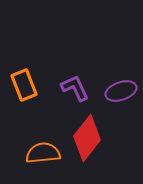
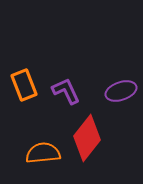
purple L-shape: moved 9 px left, 3 px down
